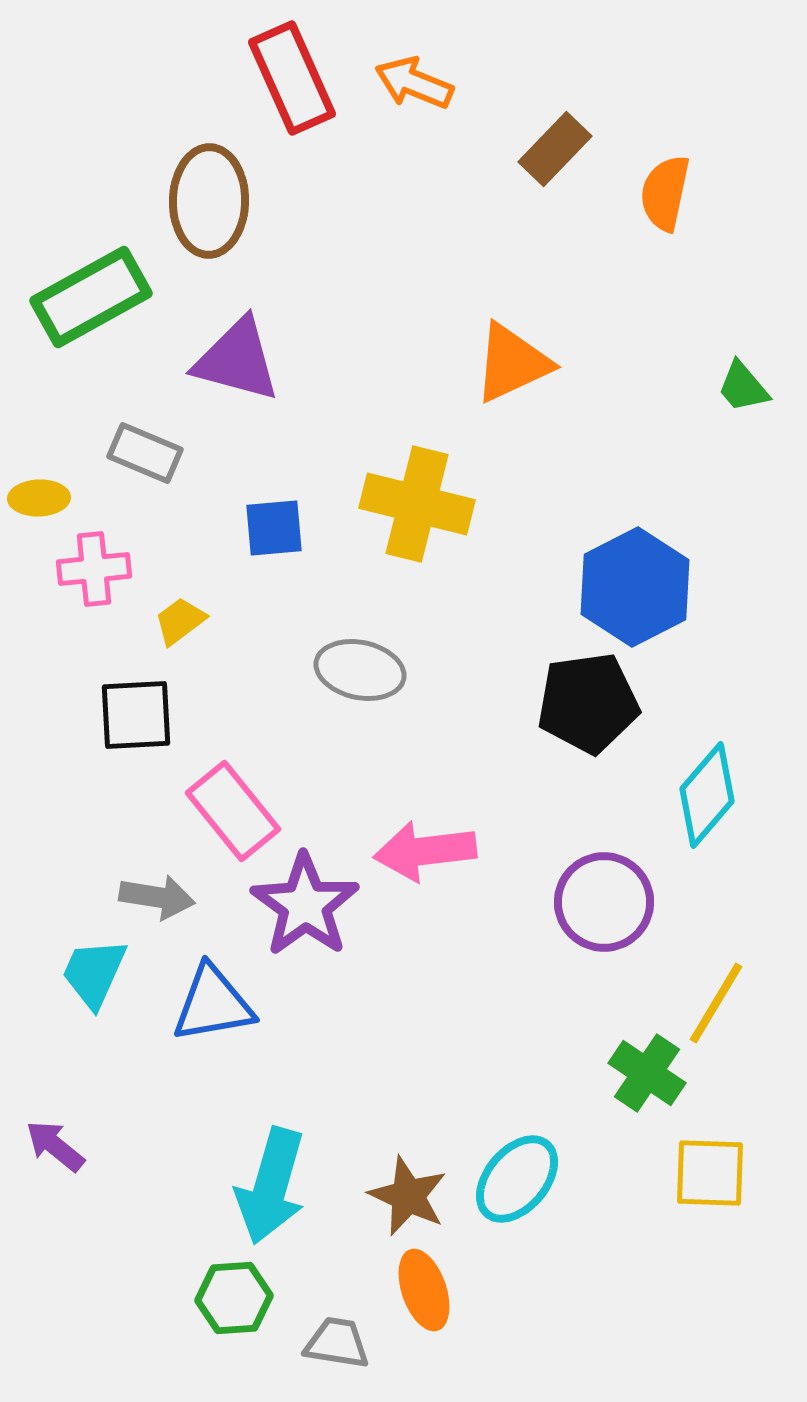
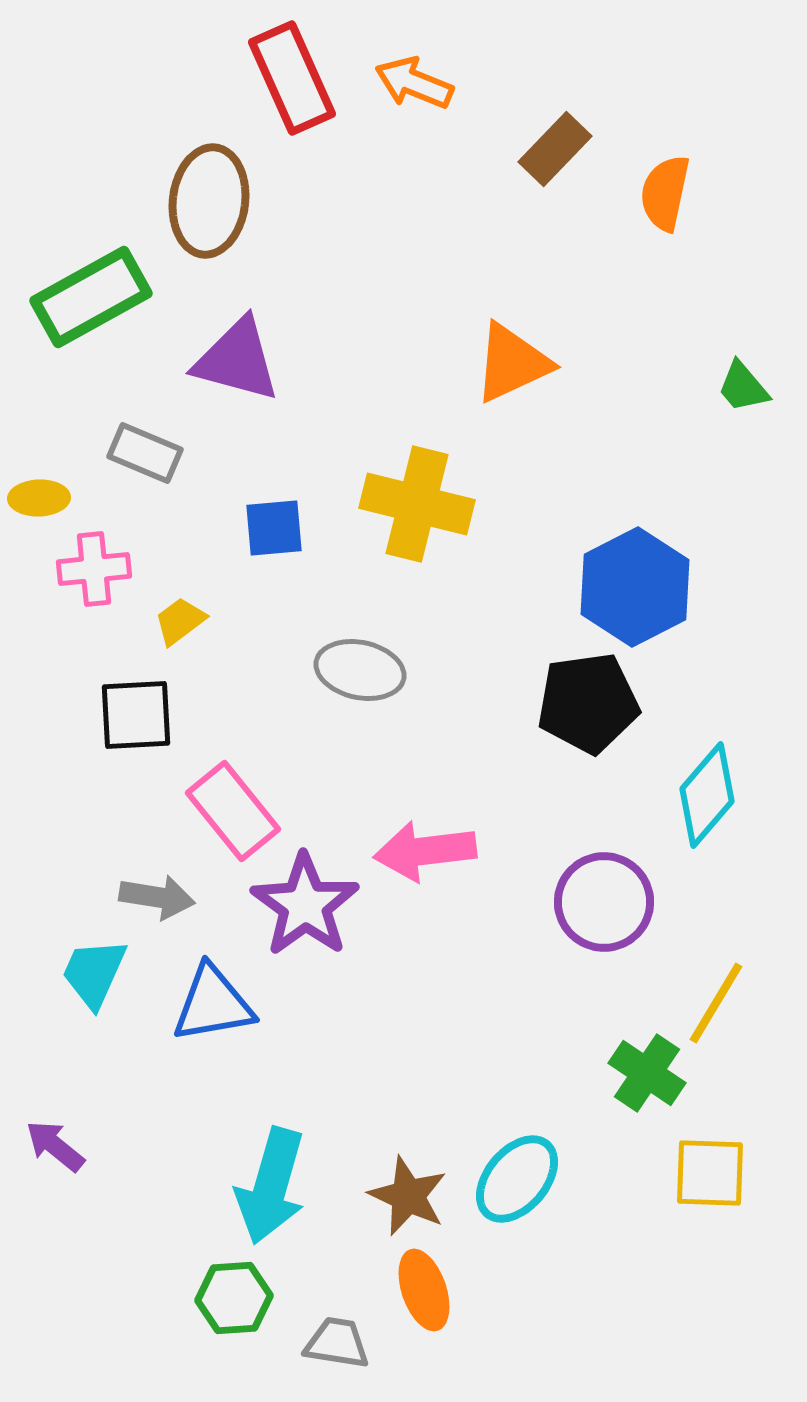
brown ellipse: rotated 6 degrees clockwise
